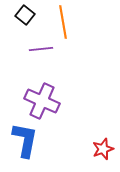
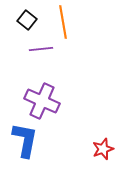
black square: moved 2 px right, 5 px down
